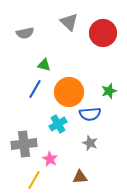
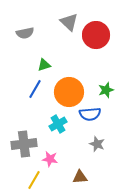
red circle: moved 7 px left, 2 px down
green triangle: rotated 32 degrees counterclockwise
green star: moved 3 px left, 1 px up
gray star: moved 7 px right, 1 px down
pink star: rotated 21 degrees counterclockwise
